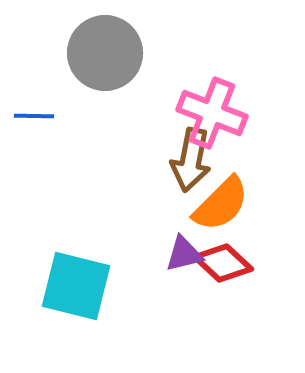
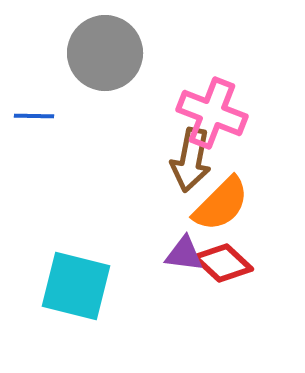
purple triangle: rotated 21 degrees clockwise
